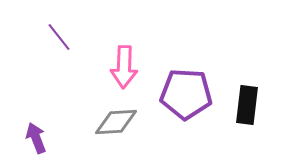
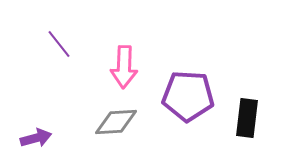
purple line: moved 7 px down
purple pentagon: moved 2 px right, 2 px down
black rectangle: moved 13 px down
purple arrow: rotated 96 degrees clockwise
